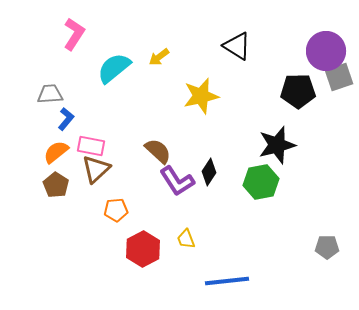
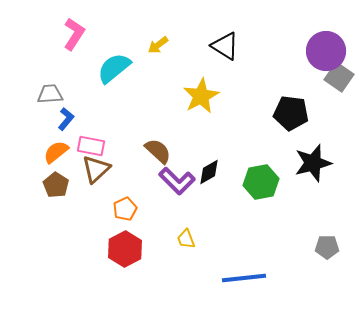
black triangle: moved 12 px left
yellow arrow: moved 1 px left, 12 px up
gray square: rotated 36 degrees counterclockwise
black pentagon: moved 7 px left, 22 px down; rotated 8 degrees clockwise
yellow star: rotated 15 degrees counterclockwise
black star: moved 36 px right, 18 px down
black diamond: rotated 28 degrees clockwise
purple L-shape: rotated 12 degrees counterclockwise
orange pentagon: moved 9 px right, 1 px up; rotated 20 degrees counterclockwise
red hexagon: moved 18 px left
blue line: moved 17 px right, 3 px up
